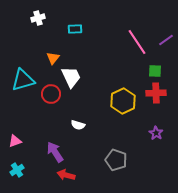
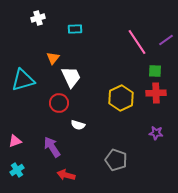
red circle: moved 8 px right, 9 px down
yellow hexagon: moved 2 px left, 3 px up
purple star: rotated 24 degrees counterclockwise
purple arrow: moved 3 px left, 5 px up
